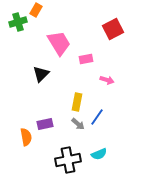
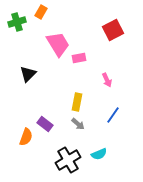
orange rectangle: moved 5 px right, 2 px down
green cross: moved 1 px left
red square: moved 1 px down
pink trapezoid: moved 1 px left, 1 px down
pink rectangle: moved 7 px left, 1 px up
black triangle: moved 13 px left
pink arrow: rotated 48 degrees clockwise
blue line: moved 16 px right, 2 px up
purple rectangle: rotated 49 degrees clockwise
orange semicircle: rotated 30 degrees clockwise
black cross: rotated 20 degrees counterclockwise
